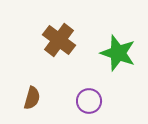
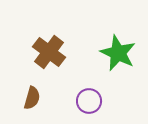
brown cross: moved 10 px left, 12 px down
green star: rotated 6 degrees clockwise
